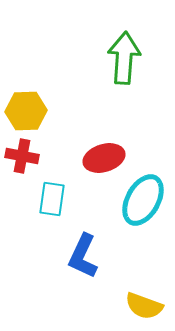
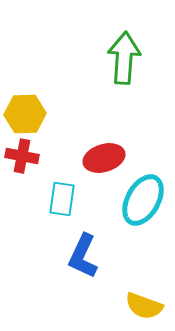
yellow hexagon: moved 1 px left, 3 px down
cyan rectangle: moved 10 px right
